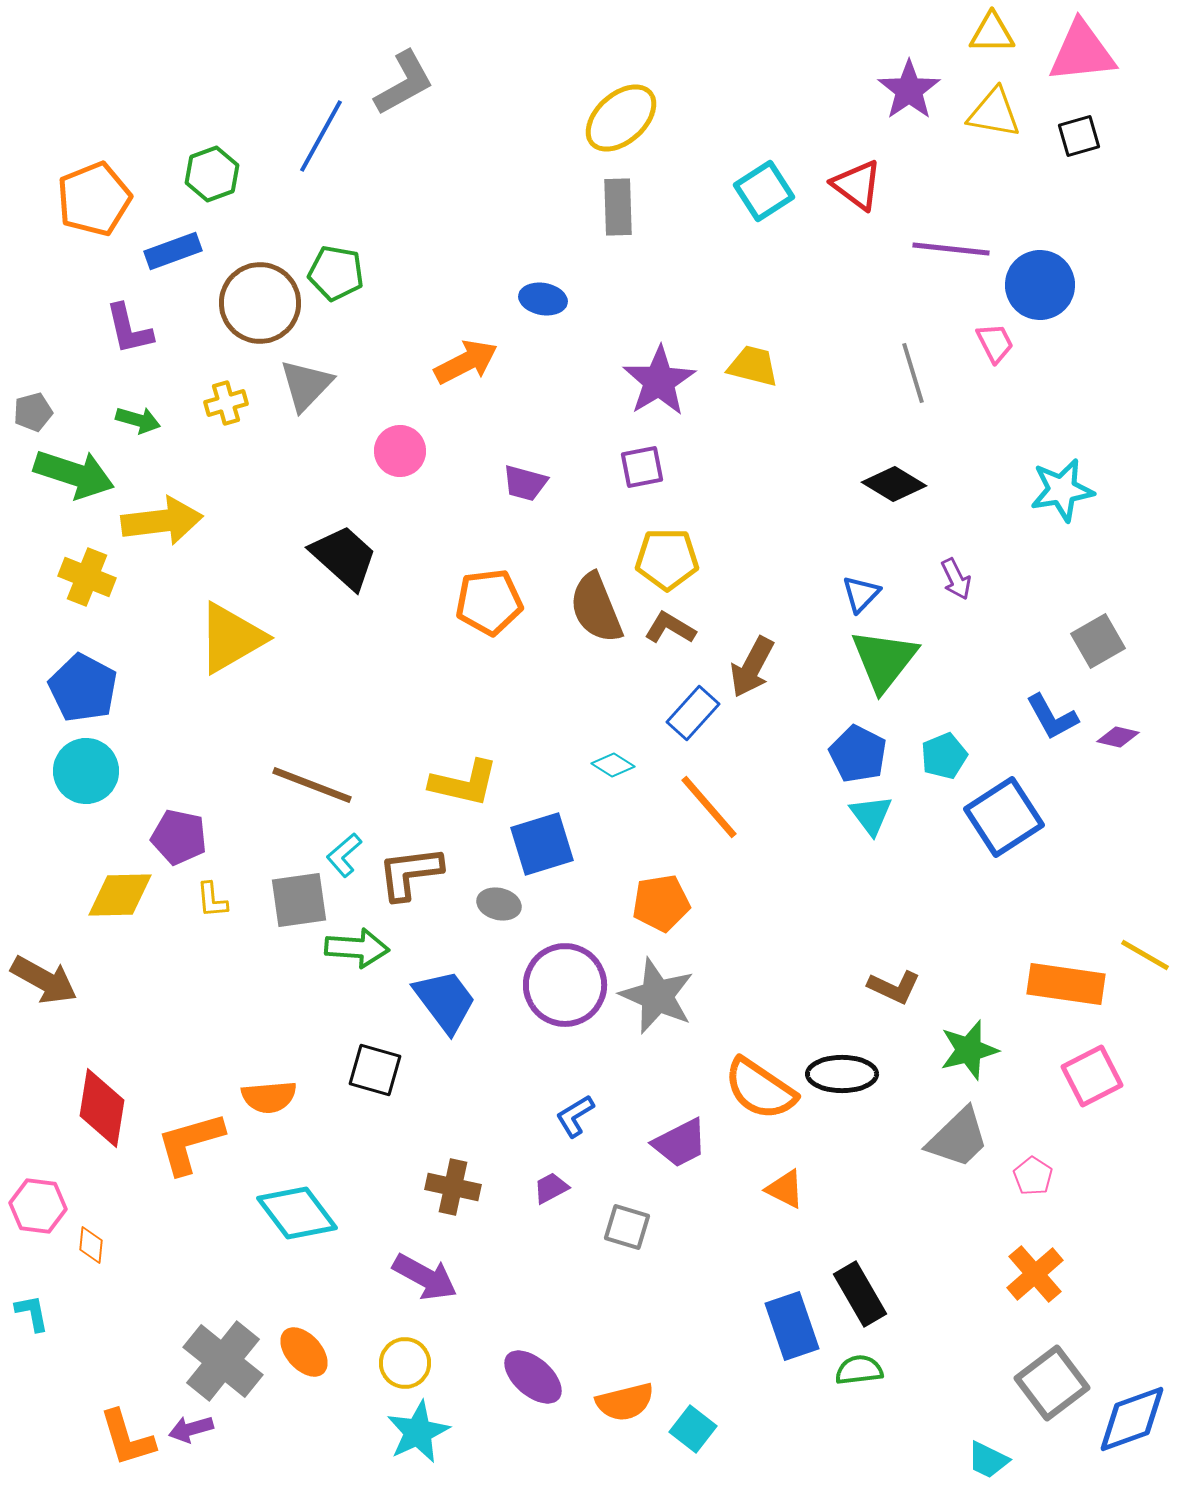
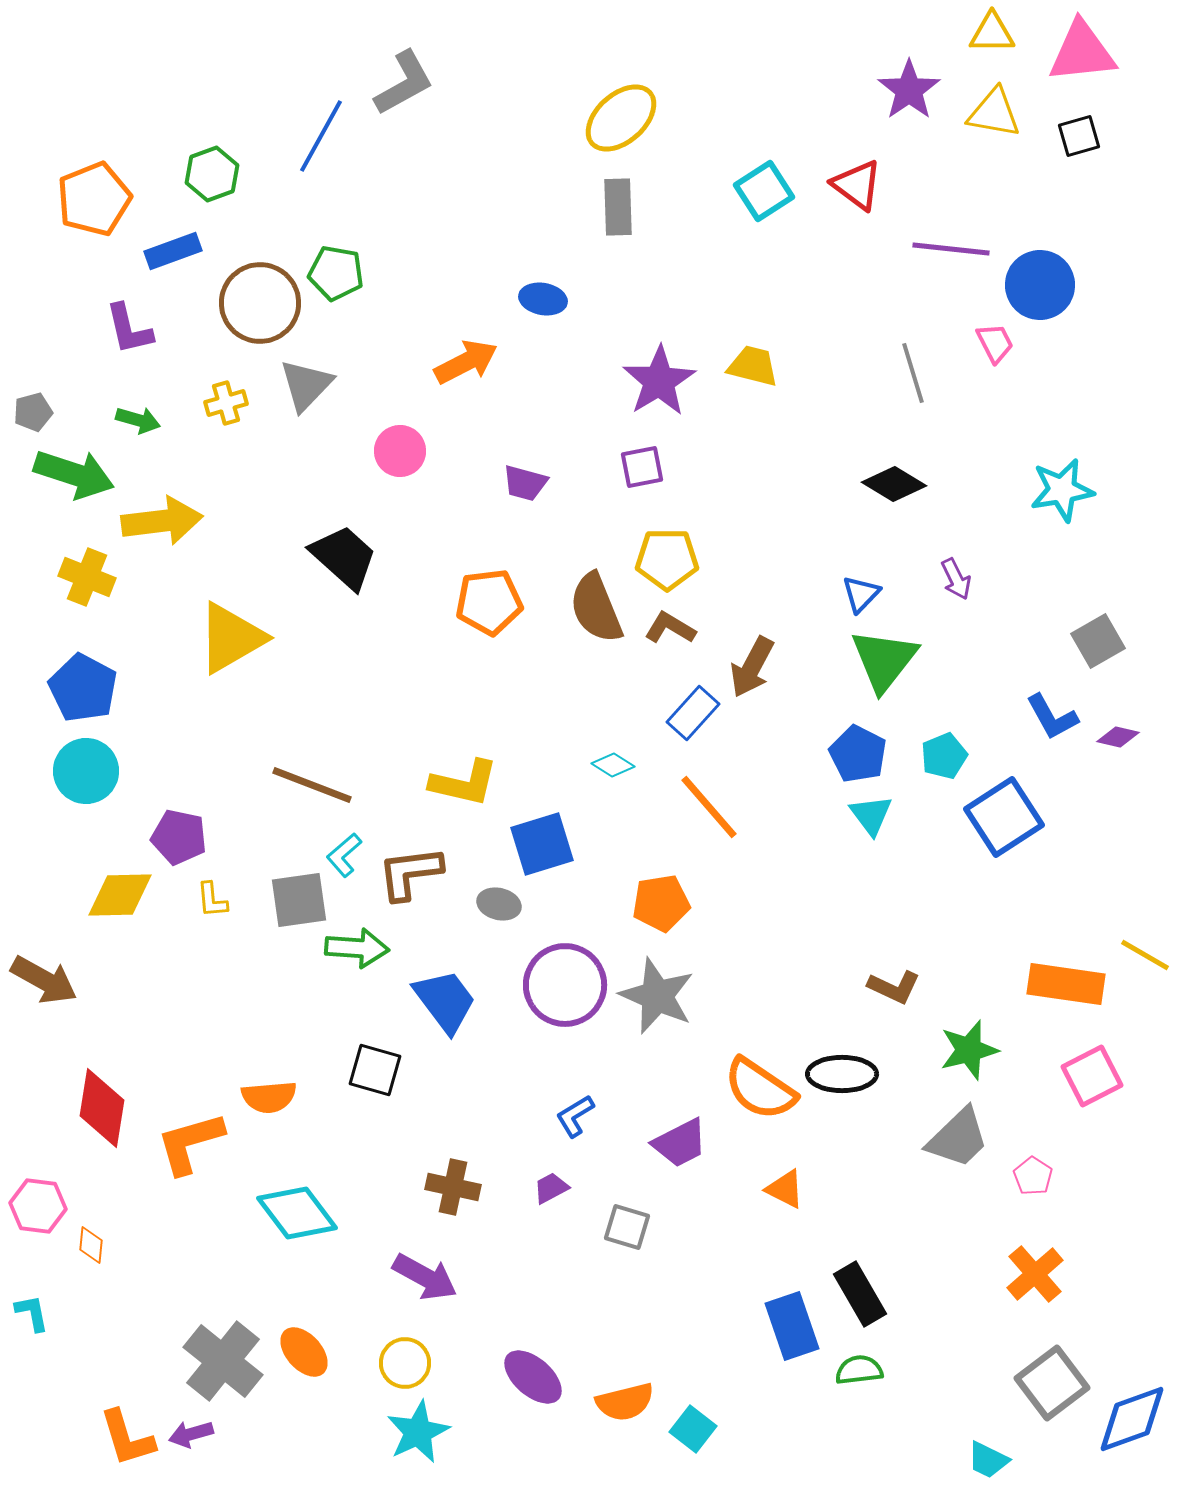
purple arrow at (191, 1429): moved 5 px down
